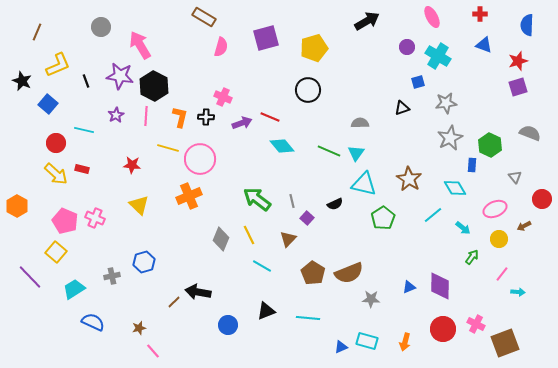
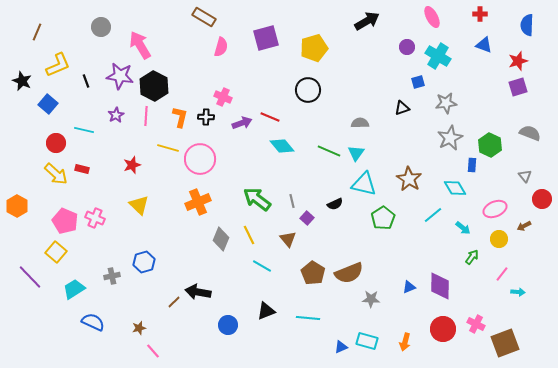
red star at (132, 165): rotated 24 degrees counterclockwise
gray triangle at (515, 177): moved 10 px right, 1 px up
orange cross at (189, 196): moved 9 px right, 6 px down
brown triangle at (288, 239): rotated 24 degrees counterclockwise
